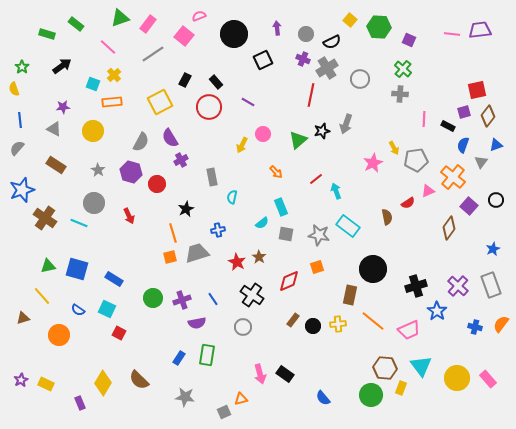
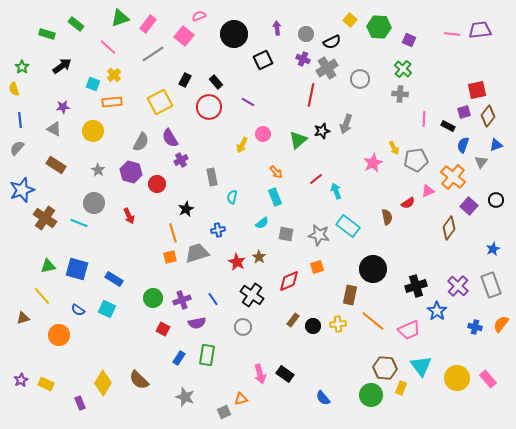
cyan rectangle at (281, 207): moved 6 px left, 10 px up
red square at (119, 333): moved 44 px right, 4 px up
gray star at (185, 397): rotated 12 degrees clockwise
